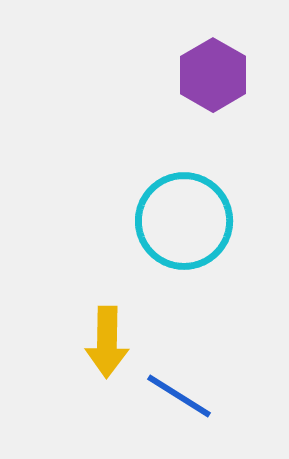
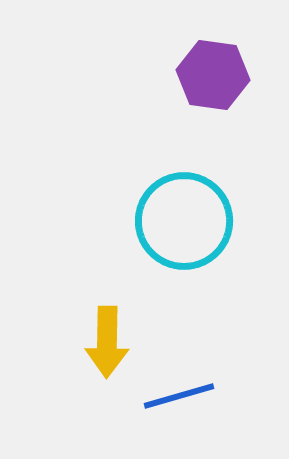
purple hexagon: rotated 22 degrees counterclockwise
blue line: rotated 48 degrees counterclockwise
